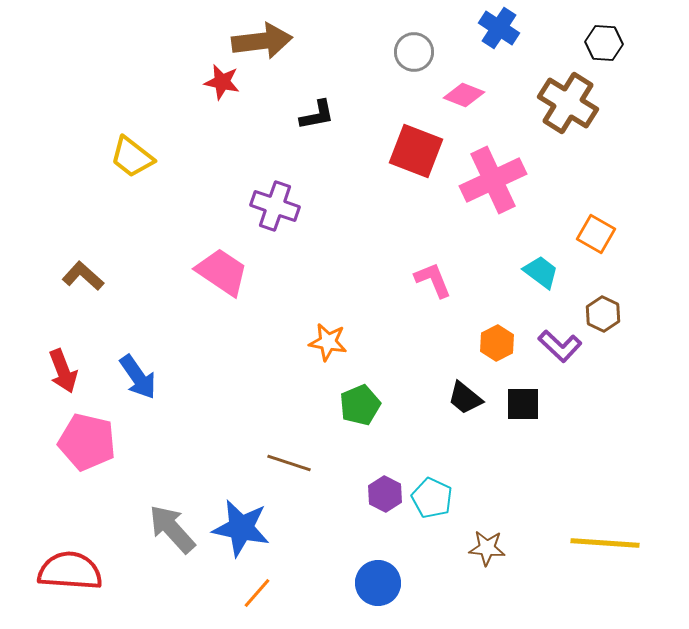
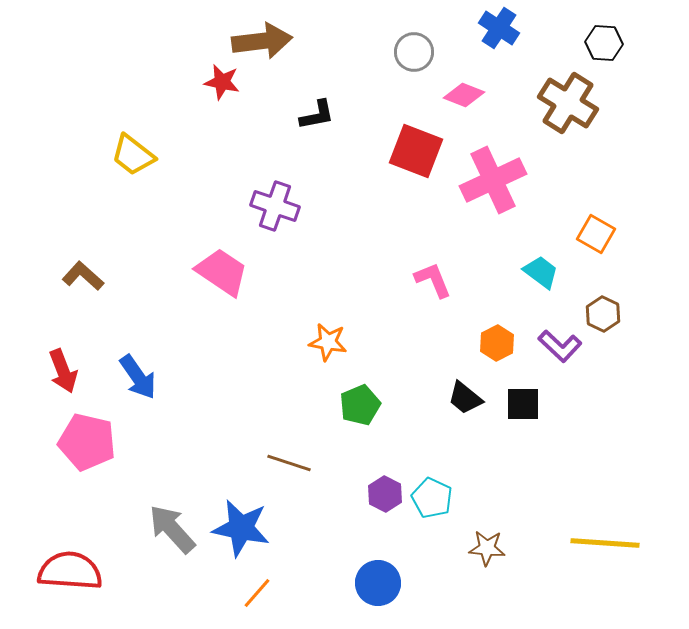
yellow trapezoid: moved 1 px right, 2 px up
